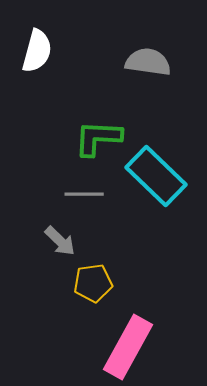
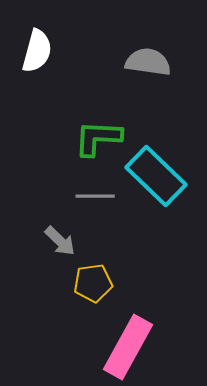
gray line: moved 11 px right, 2 px down
